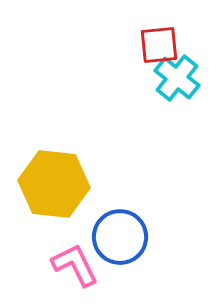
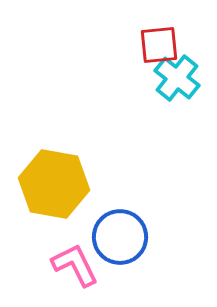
yellow hexagon: rotated 4 degrees clockwise
